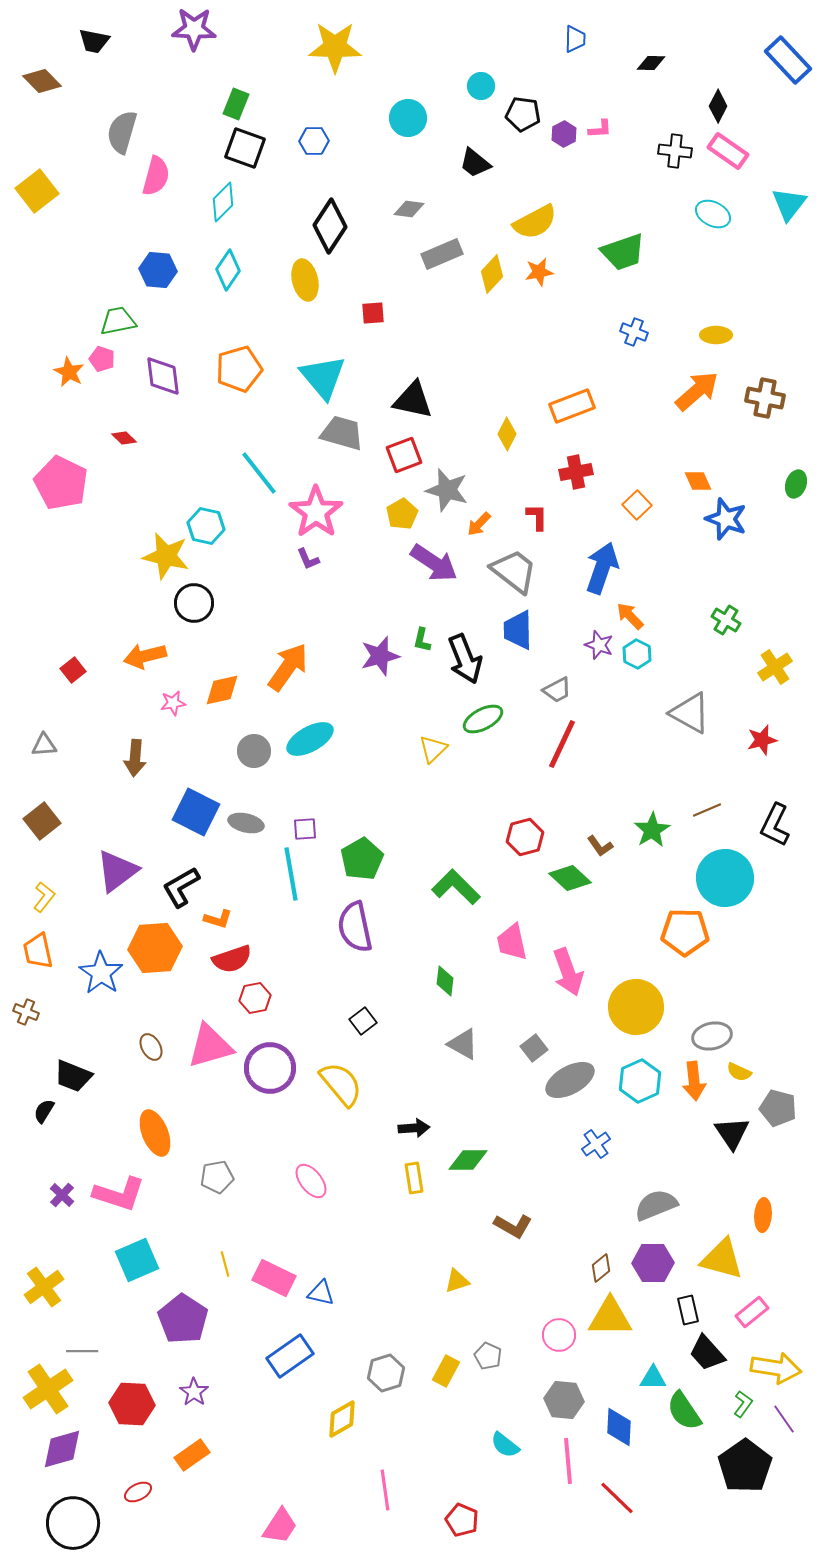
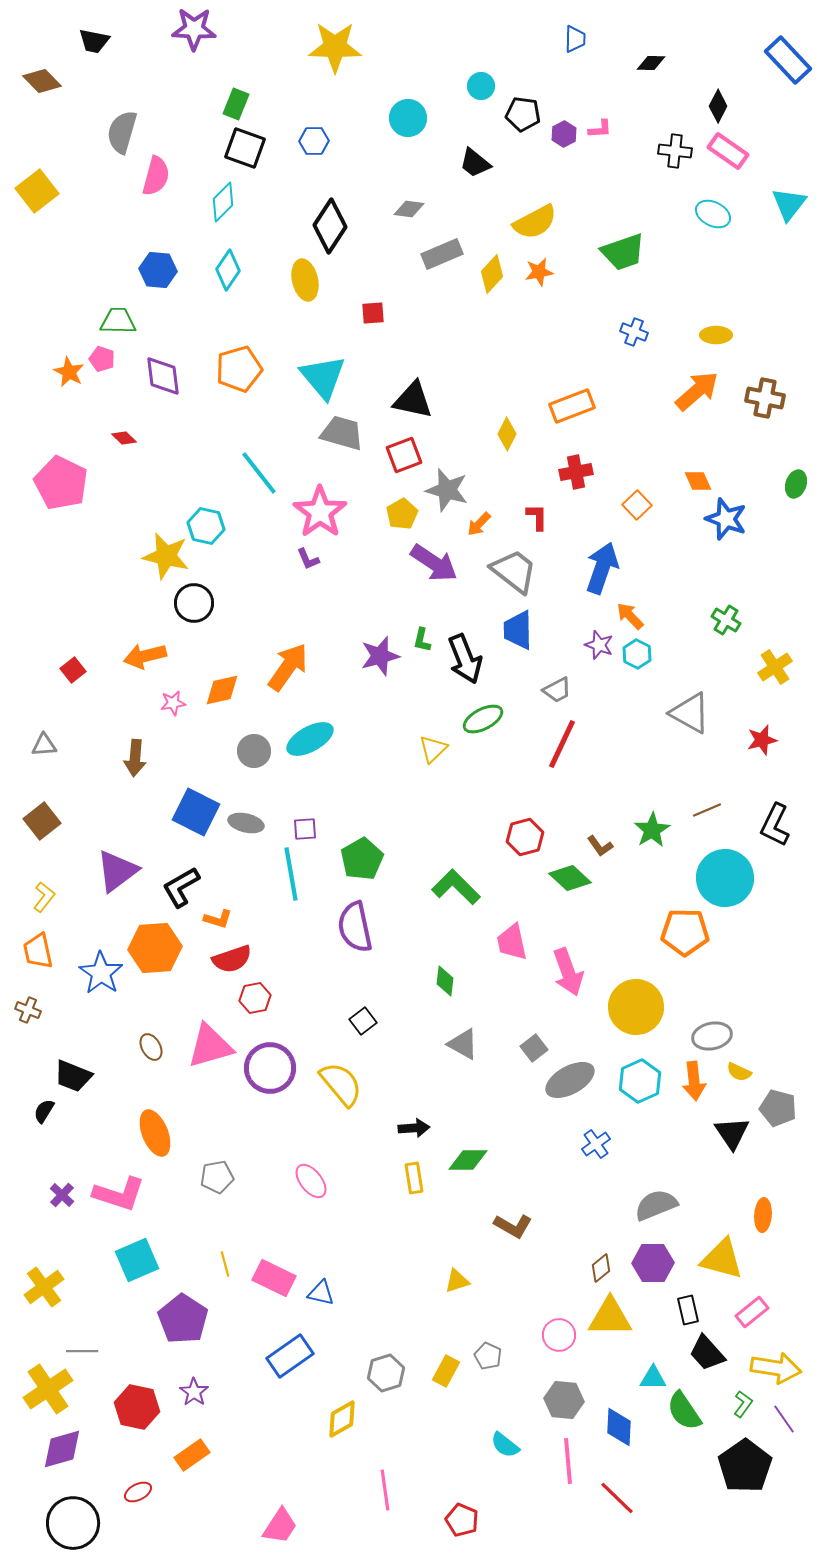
green trapezoid at (118, 321): rotated 12 degrees clockwise
pink star at (316, 512): moved 4 px right
brown cross at (26, 1012): moved 2 px right, 2 px up
red hexagon at (132, 1404): moved 5 px right, 3 px down; rotated 9 degrees clockwise
